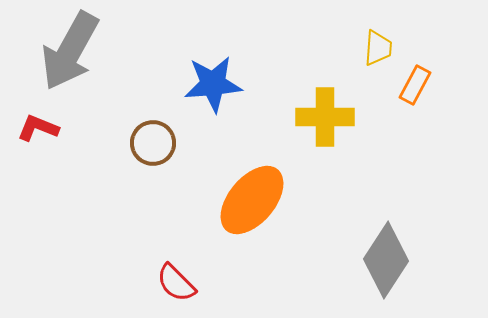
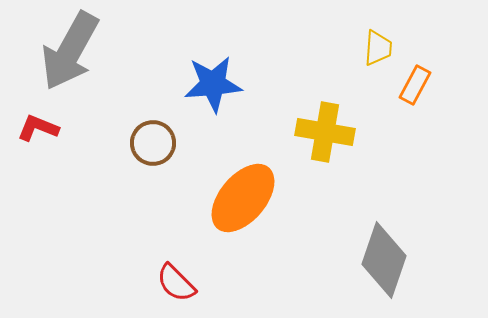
yellow cross: moved 15 px down; rotated 10 degrees clockwise
orange ellipse: moved 9 px left, 2 px up
gray diamond: moved 2 px left; rotated 14 degrees counterclockwise
